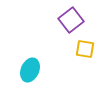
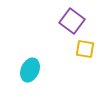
purple square: moved 1 px right, 1 px down; rotated 15 degrees counterclockwise
